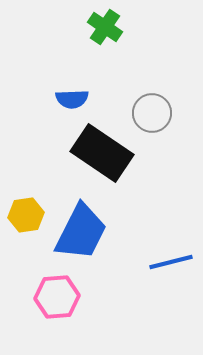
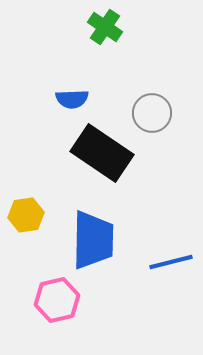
blue trapezoid: moved 12 px right, 8 px down; rotated 26 degrees counterclockwise
pink hexagon: moved 3 px down; rotated 9 degrees counterclockwise
